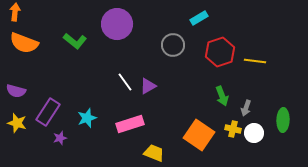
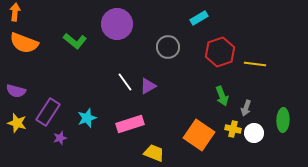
gray circle: moved 5 px left, 2 px down
yellow line: moved 3 px down
